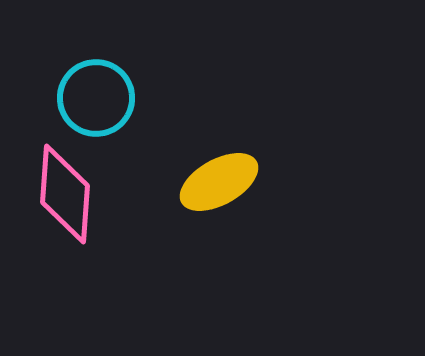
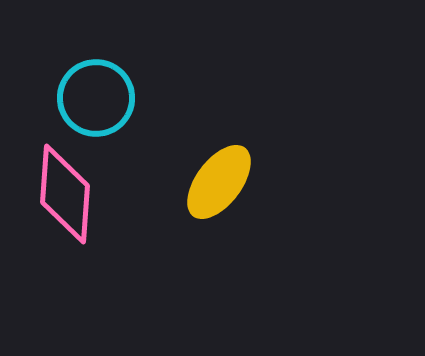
yellow ellipse: rotated 24 degrees counterclockwise
